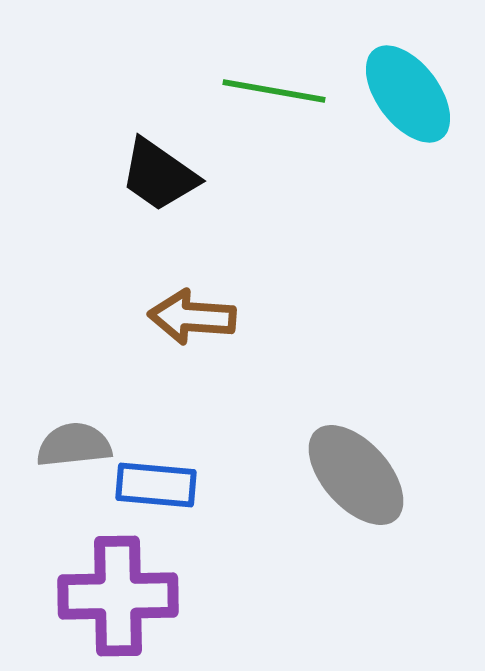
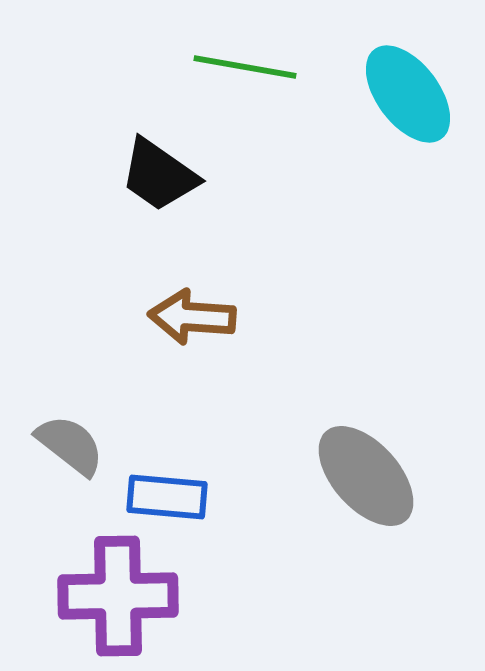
green line: moved 29 px left, 24 px up
gray semicircle: moved 4 px left; rotated 44 degrees clockwise
gray ellipse: moved 10 px right, 1 px down
blue rectangle: moved 11 px right, 12 px down
